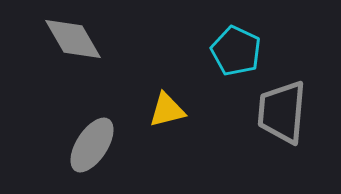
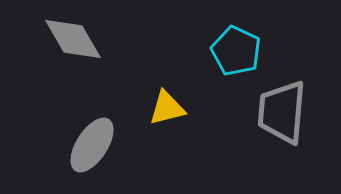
yellow triangle: moved 2 px up
